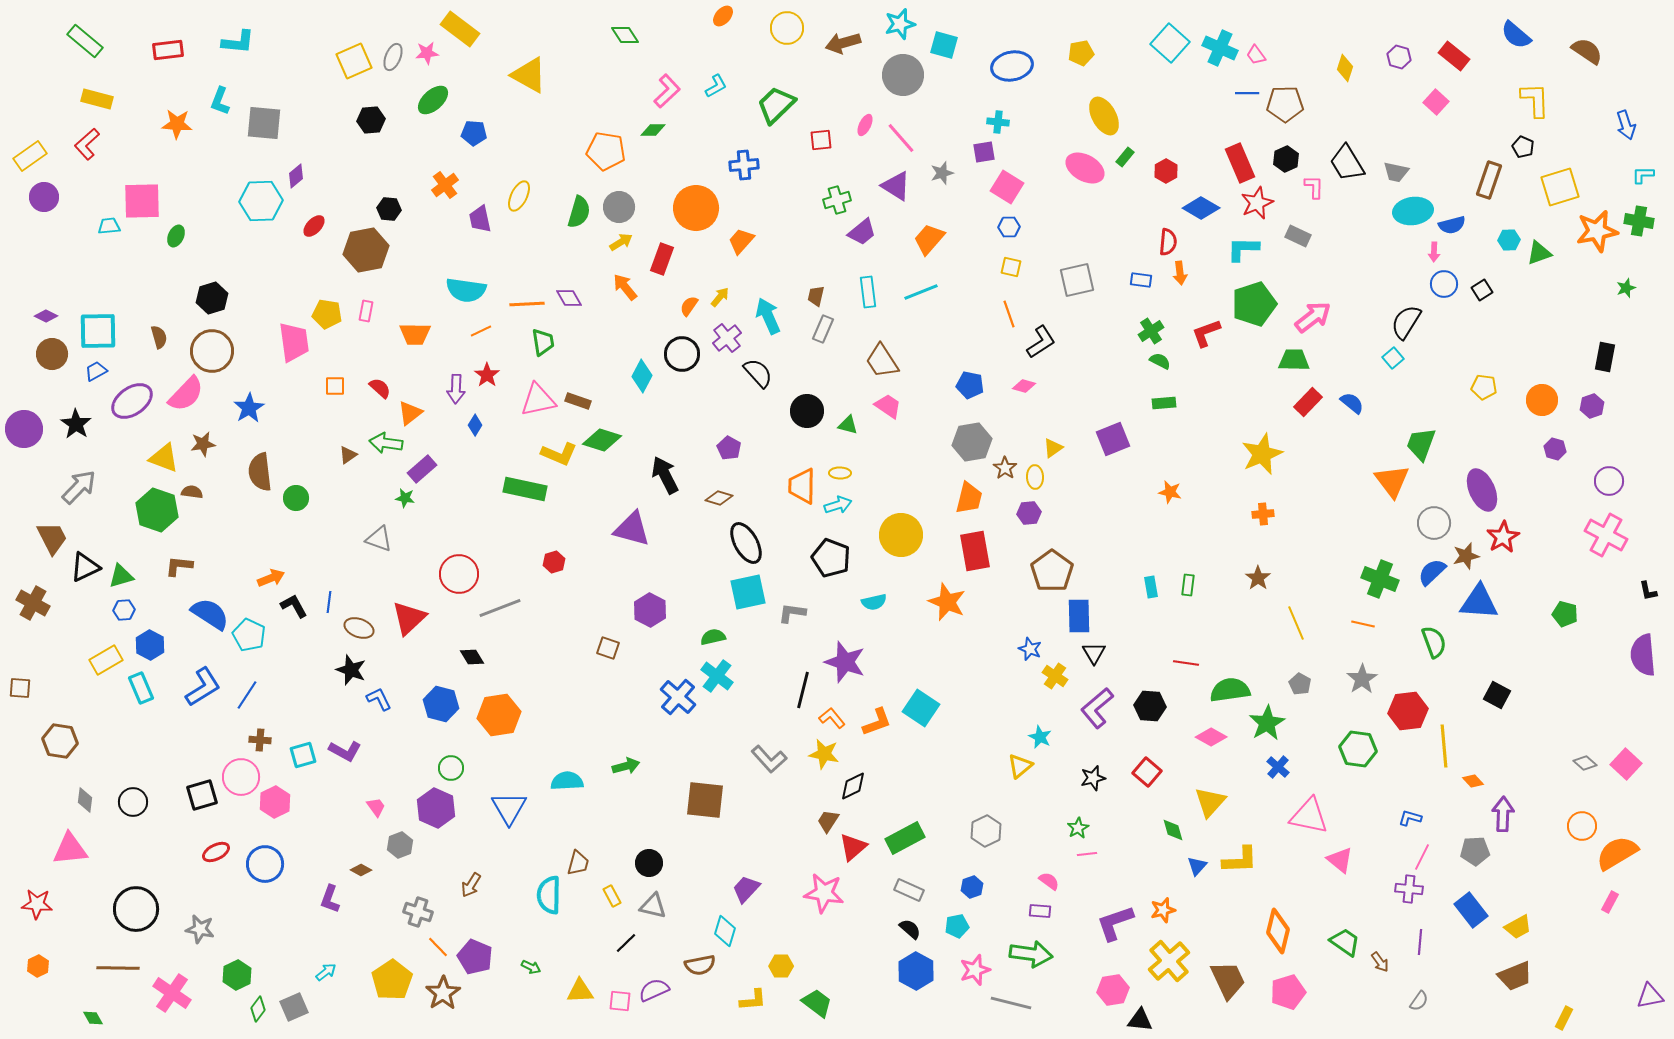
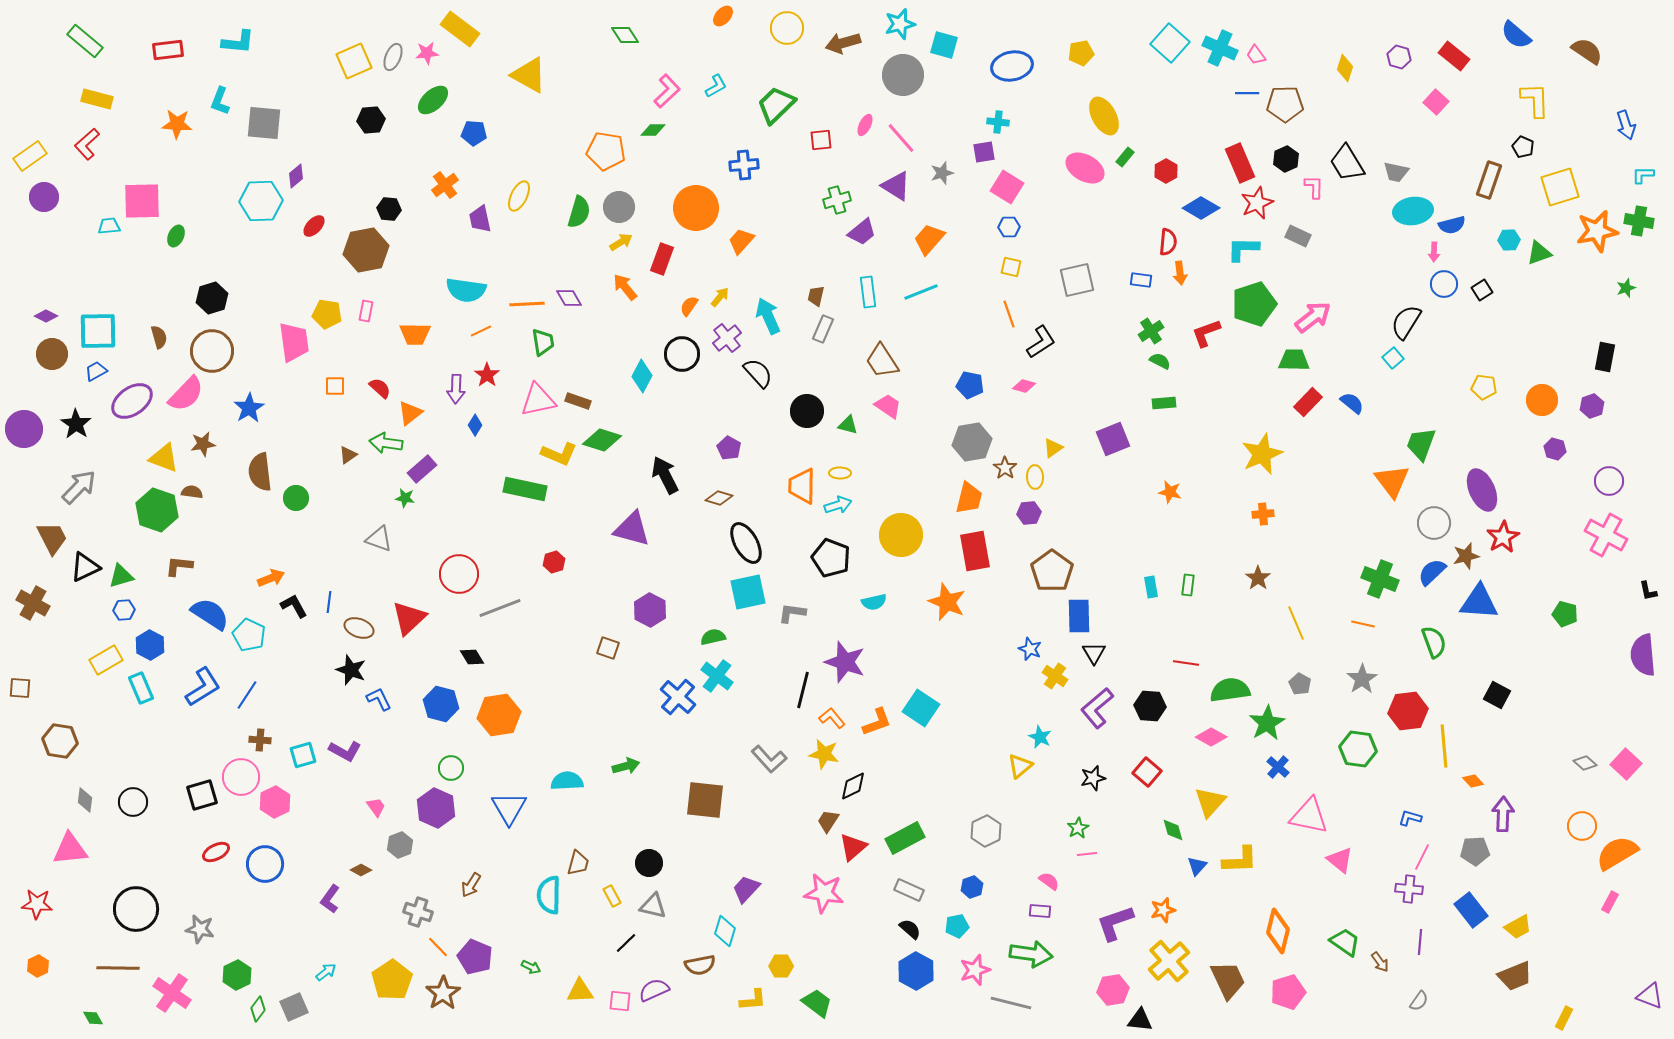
purple L-shape at (330, 899): rotated 16 degrees clockwise
purple triangle at (1650, 996): rotated 32 degrees clockwise
